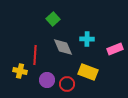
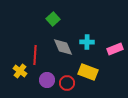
cyan cross: moved 3 px down
yellow cross: rotated 24 degrees clockwise
red circle: moved 1 px up
